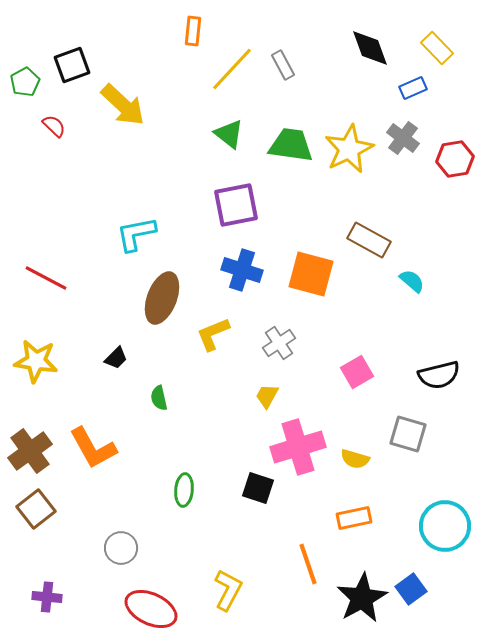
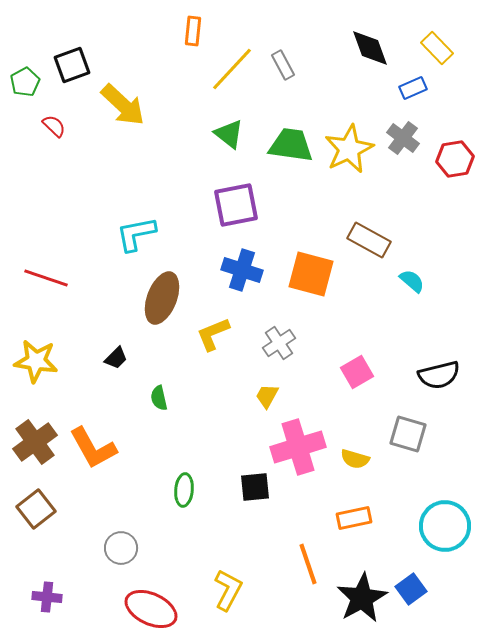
red line at (46, 278): rotated 9 degrees counterclockwise
brown cross at (30, 451): moved 5 px right, 9 px up
black square at (258, 488): moved 3 px left, 1 px up; rotated 24 degrees counterclockwise
